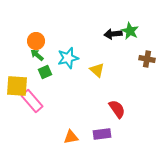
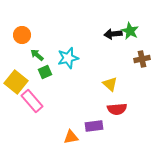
orange circle: moved 14 px left, 6 px up
brown cross: moved 5 px left; rotated 21 degrees counterclockwise
yellow triangle: moved 13 px right, 14 px down
yellow square: moved 1 px left, 4 px up; rotated 35 degrees clockwise
red semicircle: rotated 120 degrees clockwise
purple rectangle: moved 8 px left, 8 px up
